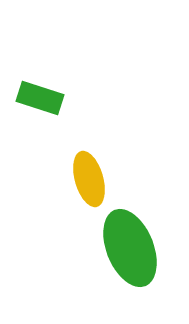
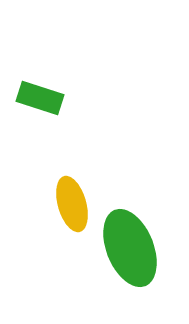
yellow ellipse: moved 17 px left, 25 px down
